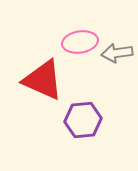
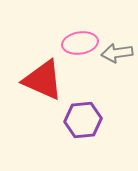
pink ellipse: moved 1 px down
